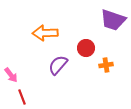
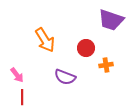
purple trapezoid: moved 2 px left
orange arrow: moved 7 px down; rotated 120 degrees counterclockwise
purple semicircle: moved 7 px right, 12 px down; rotated 110 degrees counterclockwise
pink arrow: moved 6 px right
red line: rotated 21 degrees clockwise
